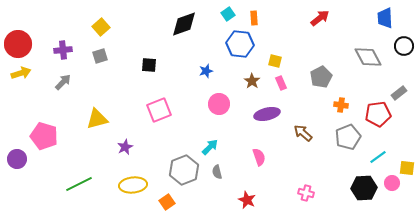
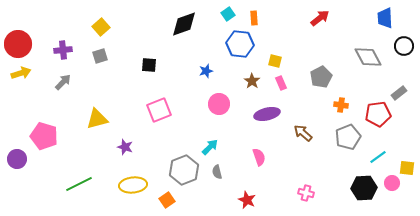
purple star at (125, 147): rotated 28 degrees counterclockwise
orange square at (167, 202): moved 2 px up
